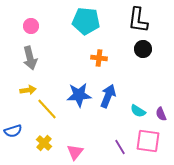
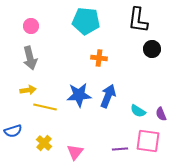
black circle: moved 9 px right
yellow line: moved 2 px left, 2 px up; rotated 35 degrees counterclockwise
purple line: moved 2 px down; rotated 63 degrees counterclockwise
